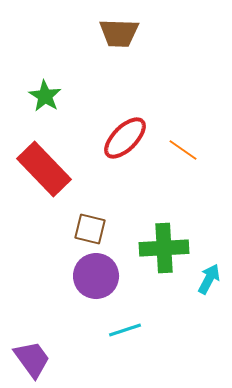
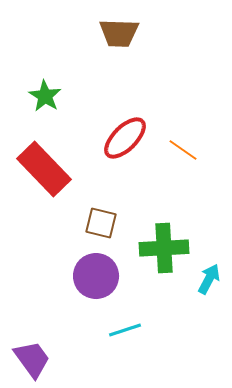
brown square: moved 11 px right, 6 px up
